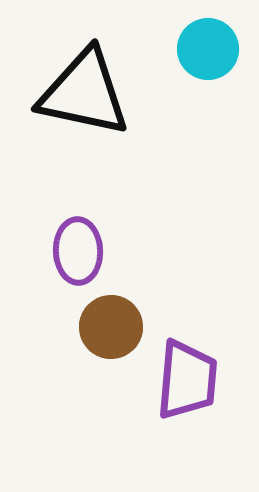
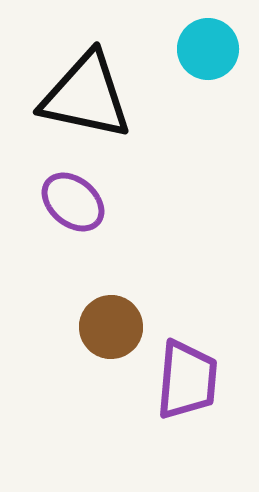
black triangle: moved 2 px right, 3 px down
purple ellipse: moved 5 px left, 49 px up; rotated 48 degrees counterclockwise
